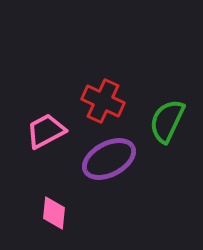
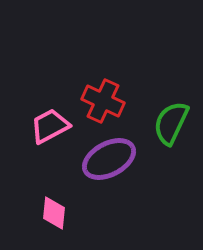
green semicircle: moved 4 px right, 2 px down
pink trapezoid: moved 4 px right, 5 px up
